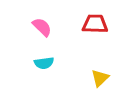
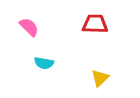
pink semicircle: moved 13 px left
cyan semicircle: rotated 18 degrees clockwise
